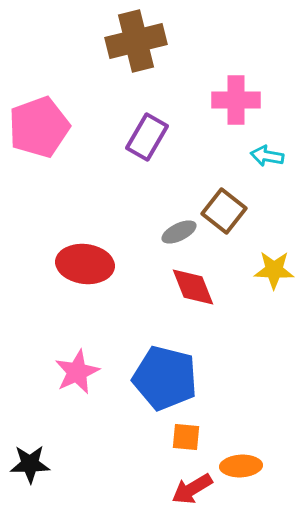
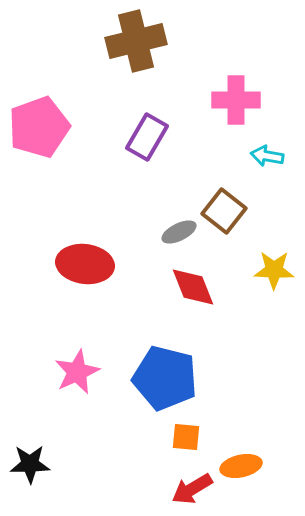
orange ellipse: rotated 9 degrees counterclockwise
